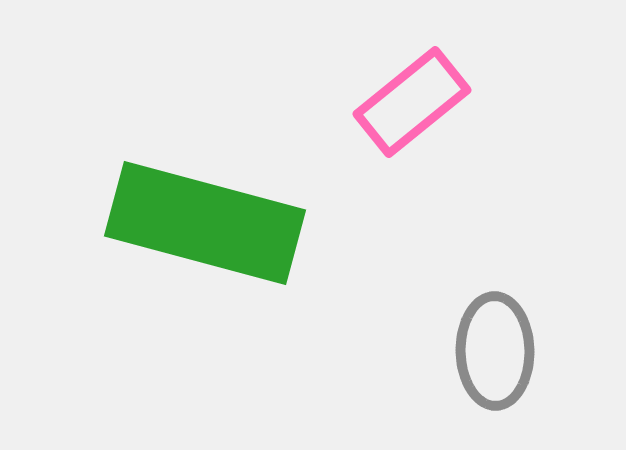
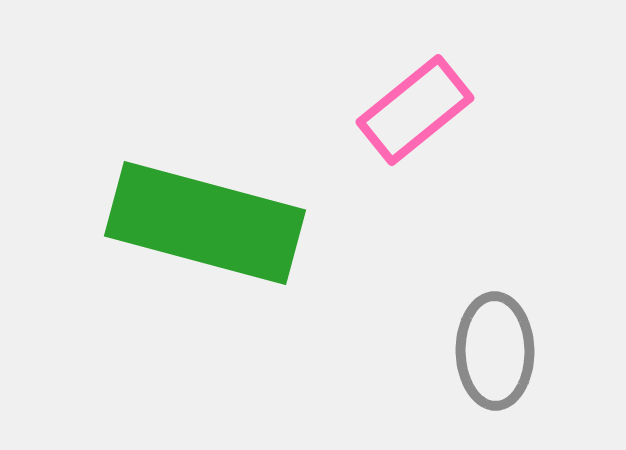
pink rectangle: moved 3 px right, 8 px down
